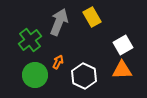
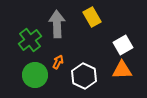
gray arrow: moved 2 px left, 2 px down; rotated 24 degrees counterclockwise
